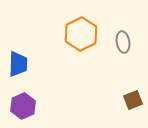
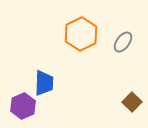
gray ellipse: rotated 45 degrees clockwise
blue trapezoid: moved 26 px right, 19 px down
brown square: moved 1 px left, 2 px down; rotated 24 degrees counterclockwise
